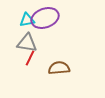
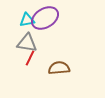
purple ellipse: rotated 12 degrees counterclockwise
